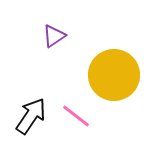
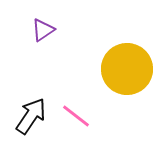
purple triangle: moved 11 px left, 6 px up
yellow circle: moved 13 px right, 6 px up
